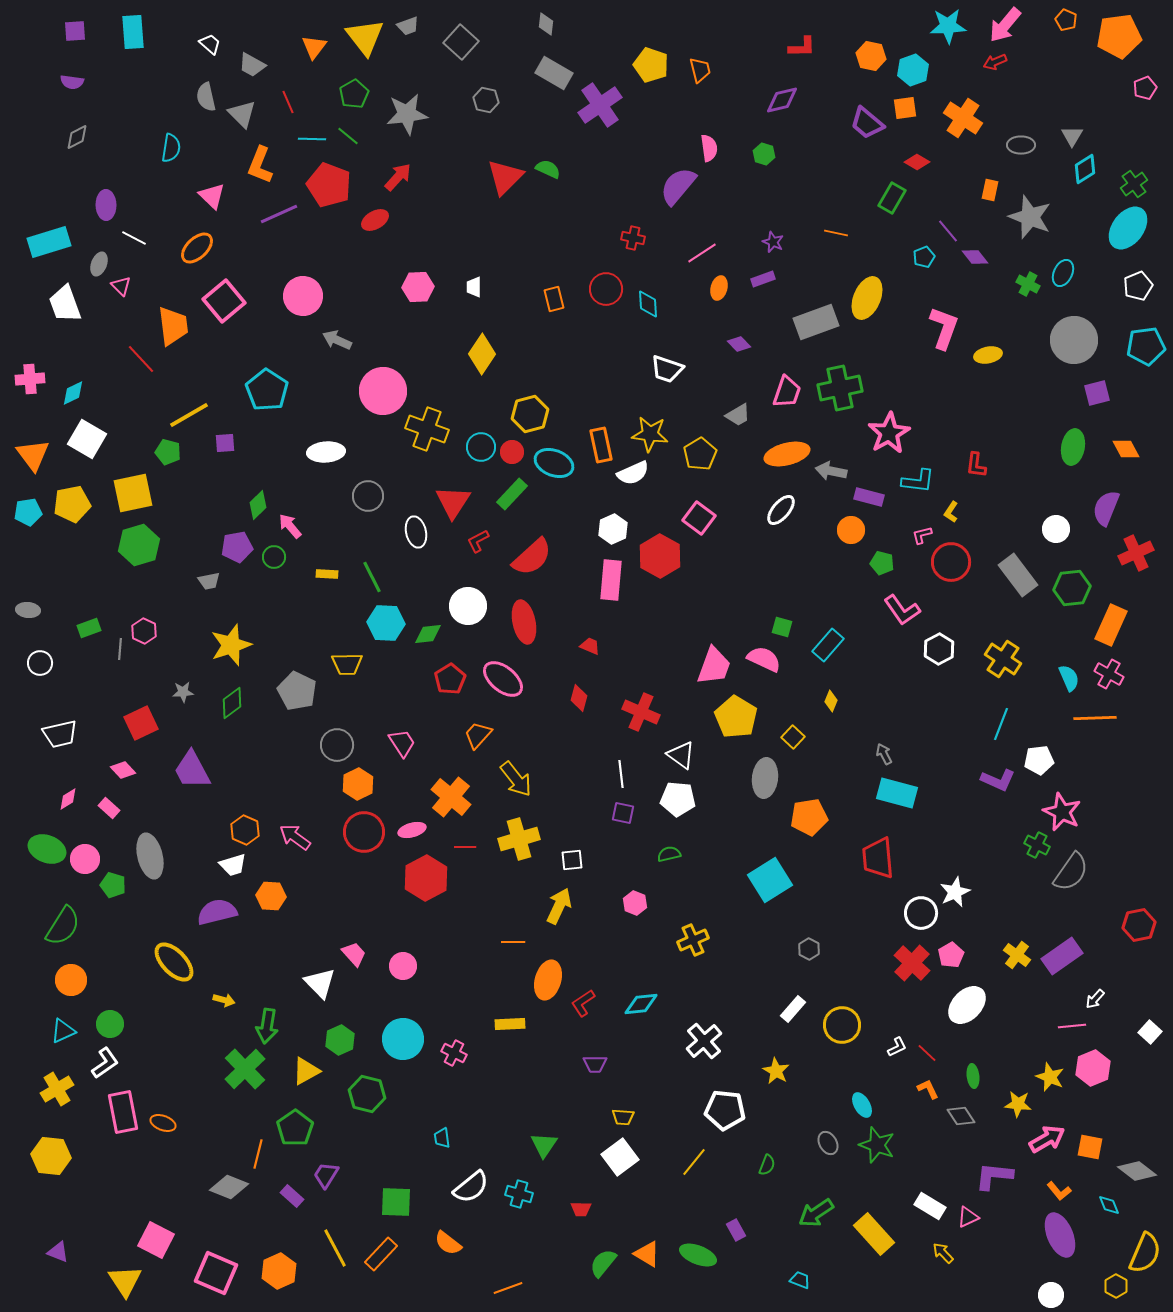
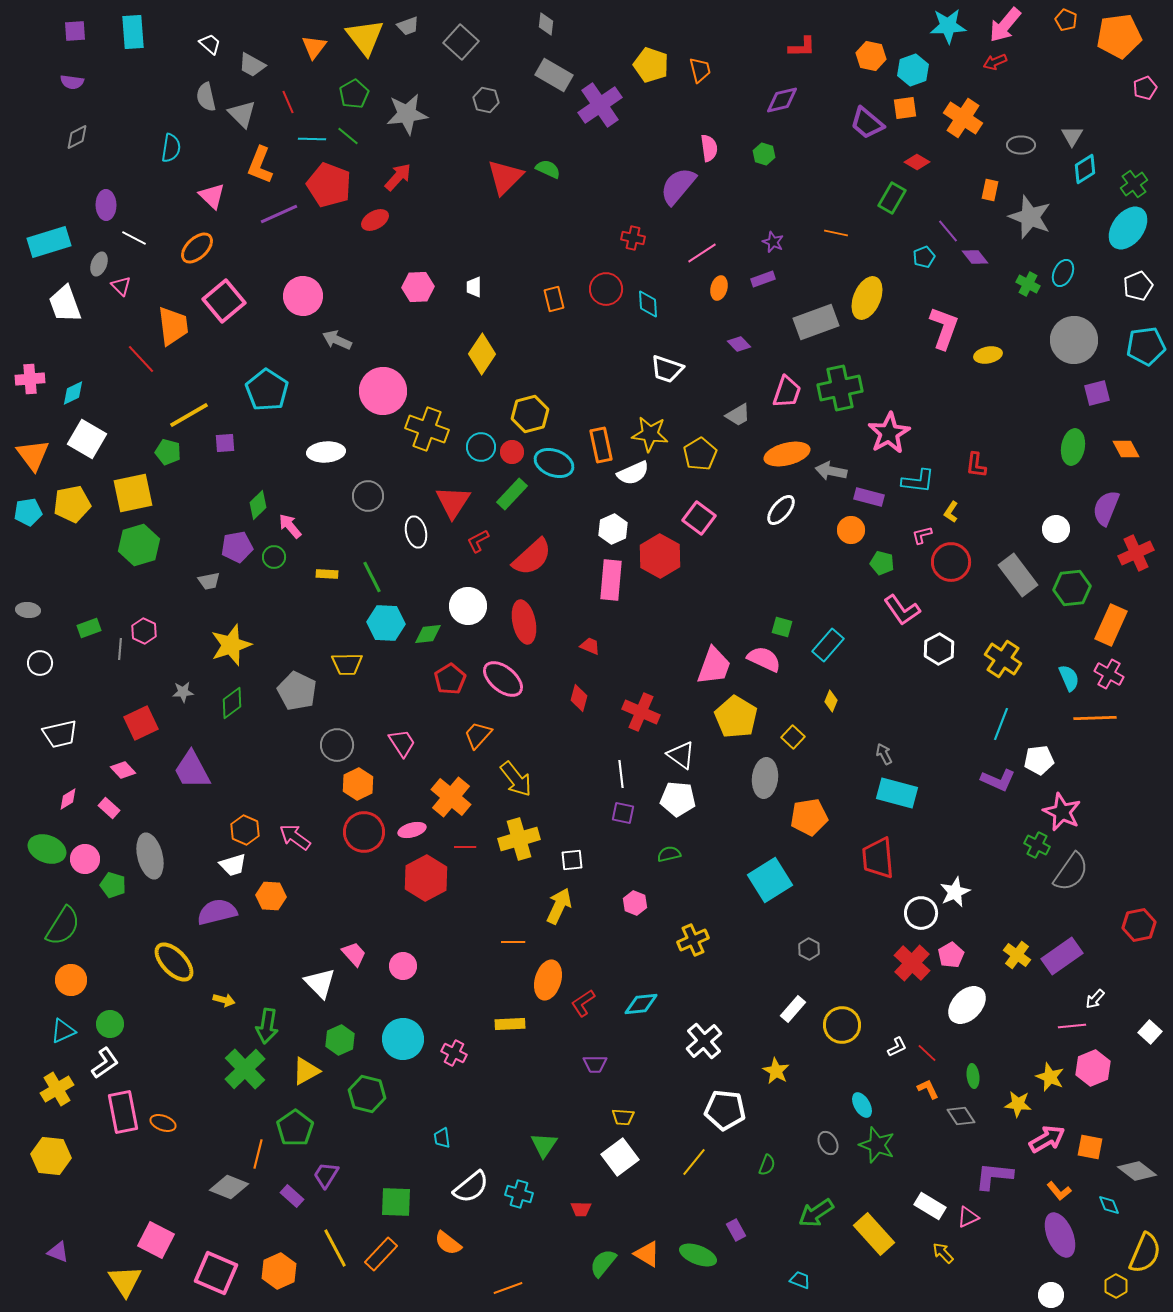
gray rectangle at (554, 73): moved 2 px down
